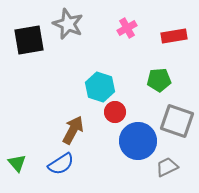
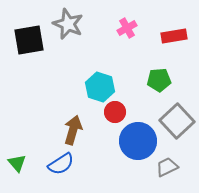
gray square: rotated 28 degrees clockwise
brown arrow: rotated 12 degrees counterclockwise
